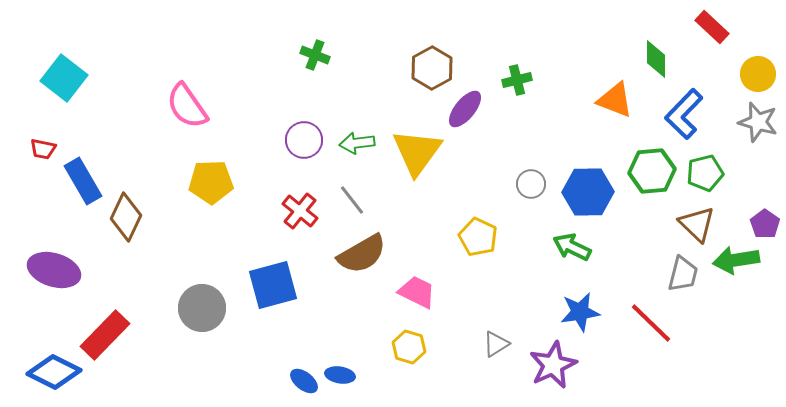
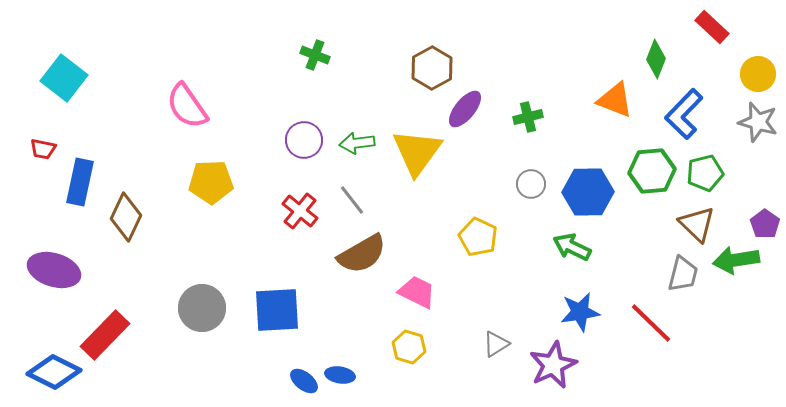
green diamond at (656, 59): rotated 21 degrees clockwise
green cross at (517, 80): moved 11 px right, 37 px down
blue rectangle at (83, 181): moved 3 px left, 1 px down; rotated 42 degrees clockwise
blue square at (273, 285): moved 4 px right, 25 px down; rotated 12 degrees clockwise
